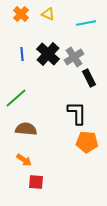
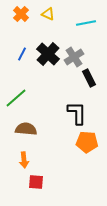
blue line: rotated 32 degrees clockwise
orange arrow: rotated 49 degrees clockwise
